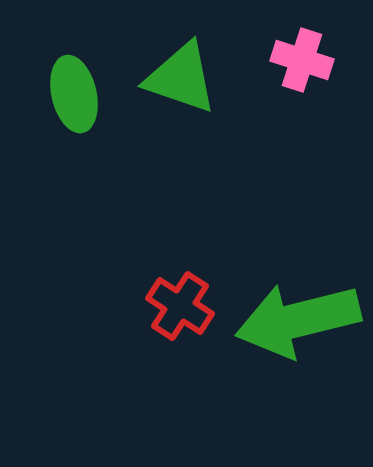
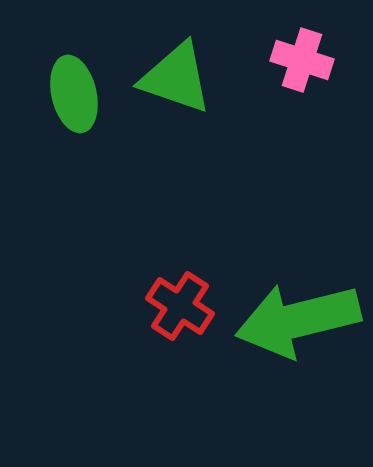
green triangle: moved 5 px left
